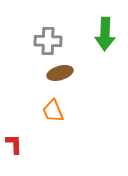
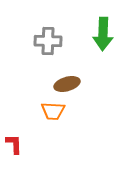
green arrow: moved 2 px left
brown ellipse: moved 7 px right, 11 px down
orange trapezoid: rotated 65 degrees counterclockwise
